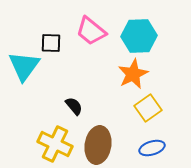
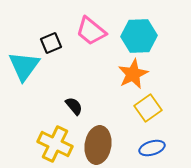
black square: rotated 25 degrees counterclockwise
